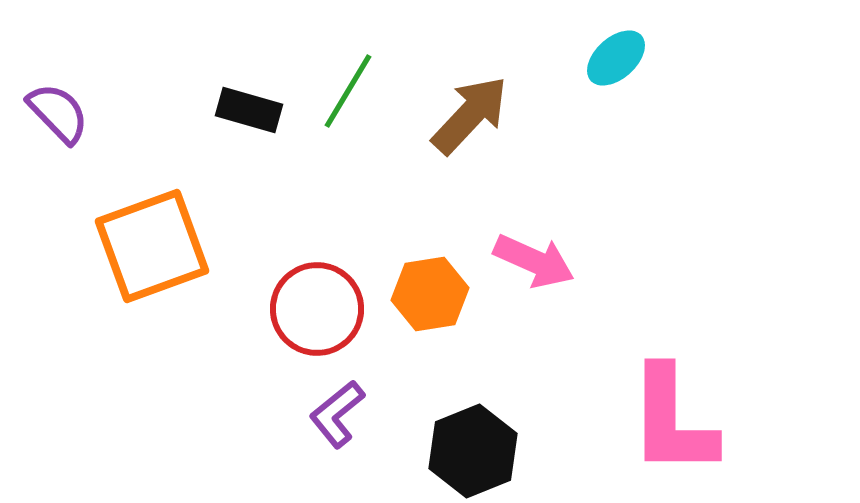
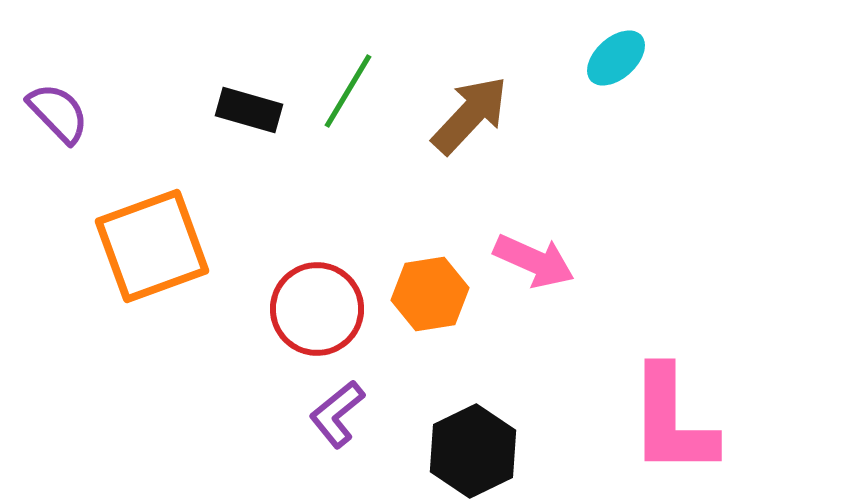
black hexagon: rotated 4 degrees counterclockwise
